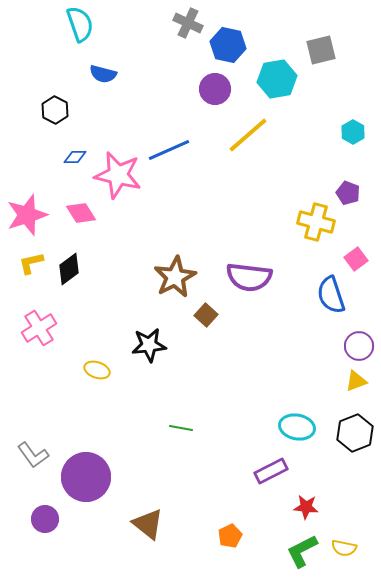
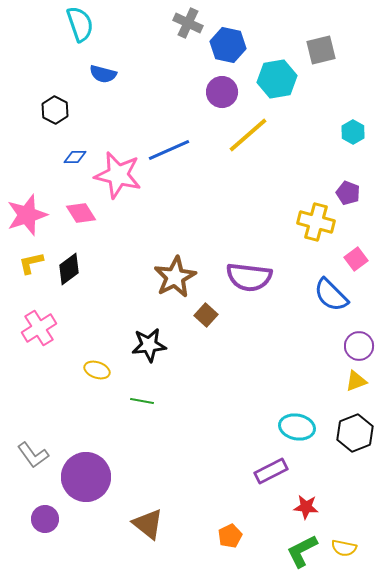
purple circle at (215, 89): moved 7 px right, 3 px down
blue semicircle at (331, 295): rotated 27 degrees counterclockwise
green line at (181, 428): moved 39 px left, 27 px up
